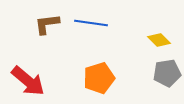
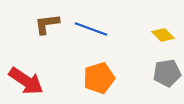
blue line: moved 6 px down; rotated 12 degrees clockwise
yellow diamond: moved 4 px right, 5 px up
red arrow: moved 2 px left; rotated 6 degrees counterclockwise
